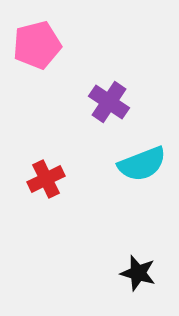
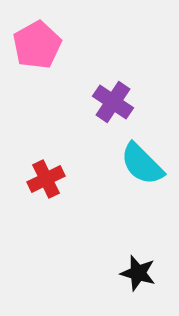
pink pentagon: rotated 15 degrees counterclockwise
purple cross: moved 4 px right
cyan semicircle: rotated 66 degrees clockwise
